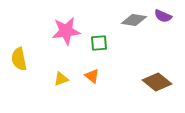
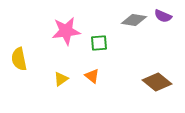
yellow triangle: rotated 14 degrees counterclockwise
